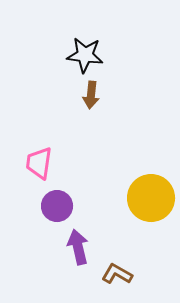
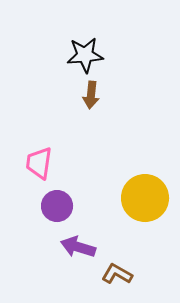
black star: rotated 12 degrees counterclockwise
yellow circle: moved 6 px left
purple arrow: rotated 60 degrees counterclockwise
